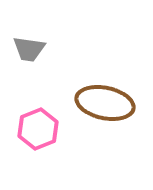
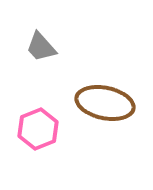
gray trapezoid: moved 12 px right, 2 px up; rotated 40 degrees clockwise
